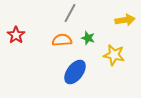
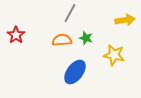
green star: moved 2 px left
